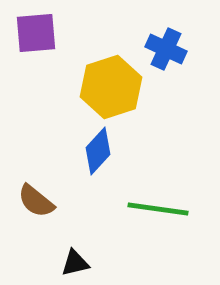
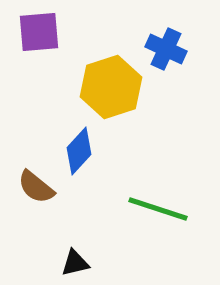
purple square: moved 3 px right, 1 px up
blue diamond: moved 19 px left
brown semicircle: moved 14 px up
green line: rotated 10 degrees clockwise
